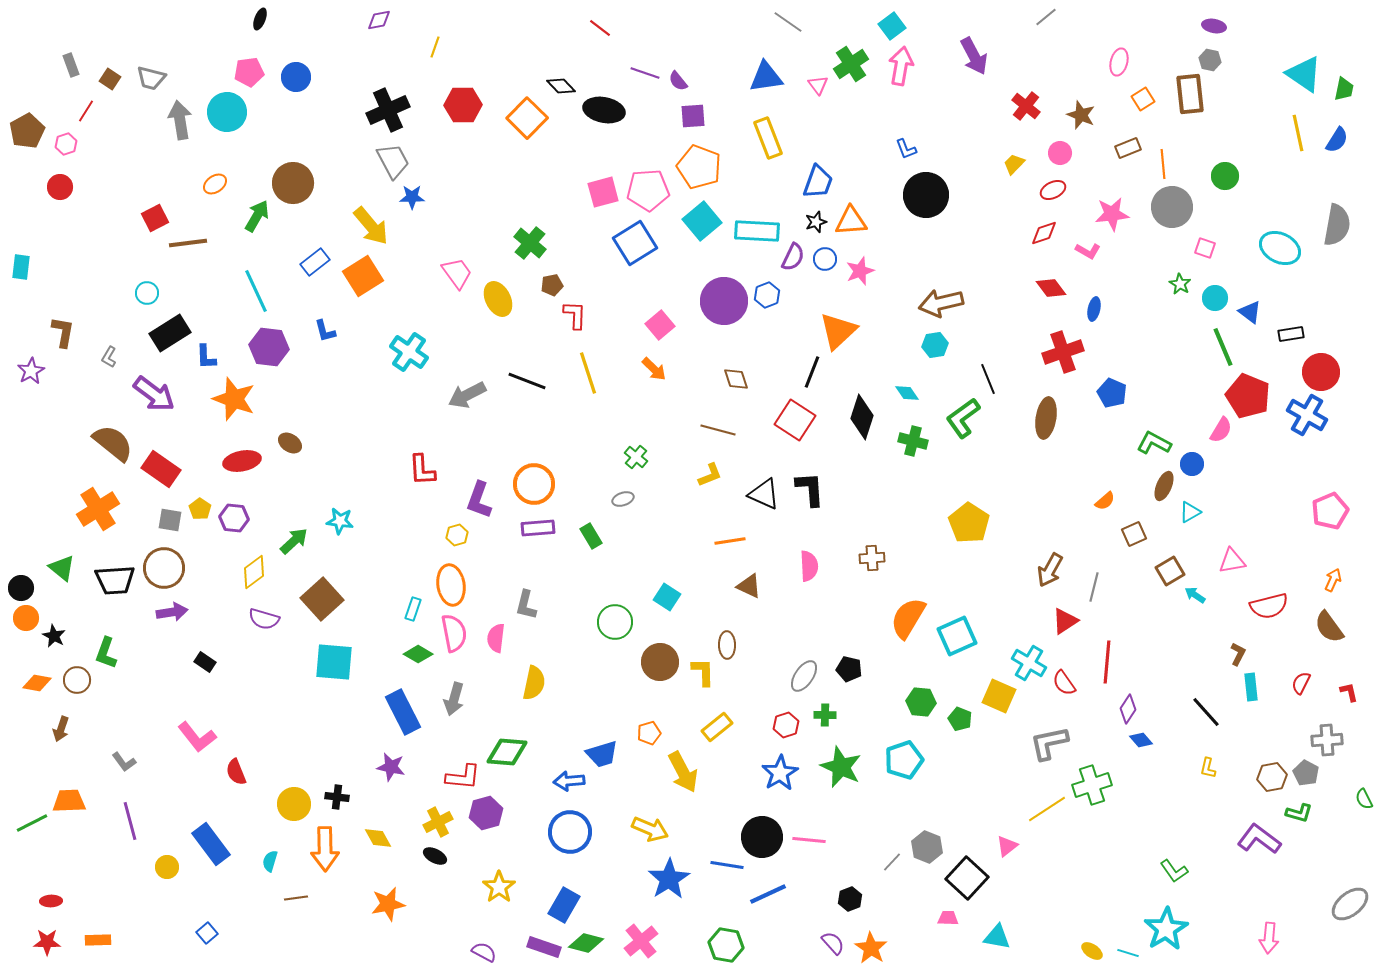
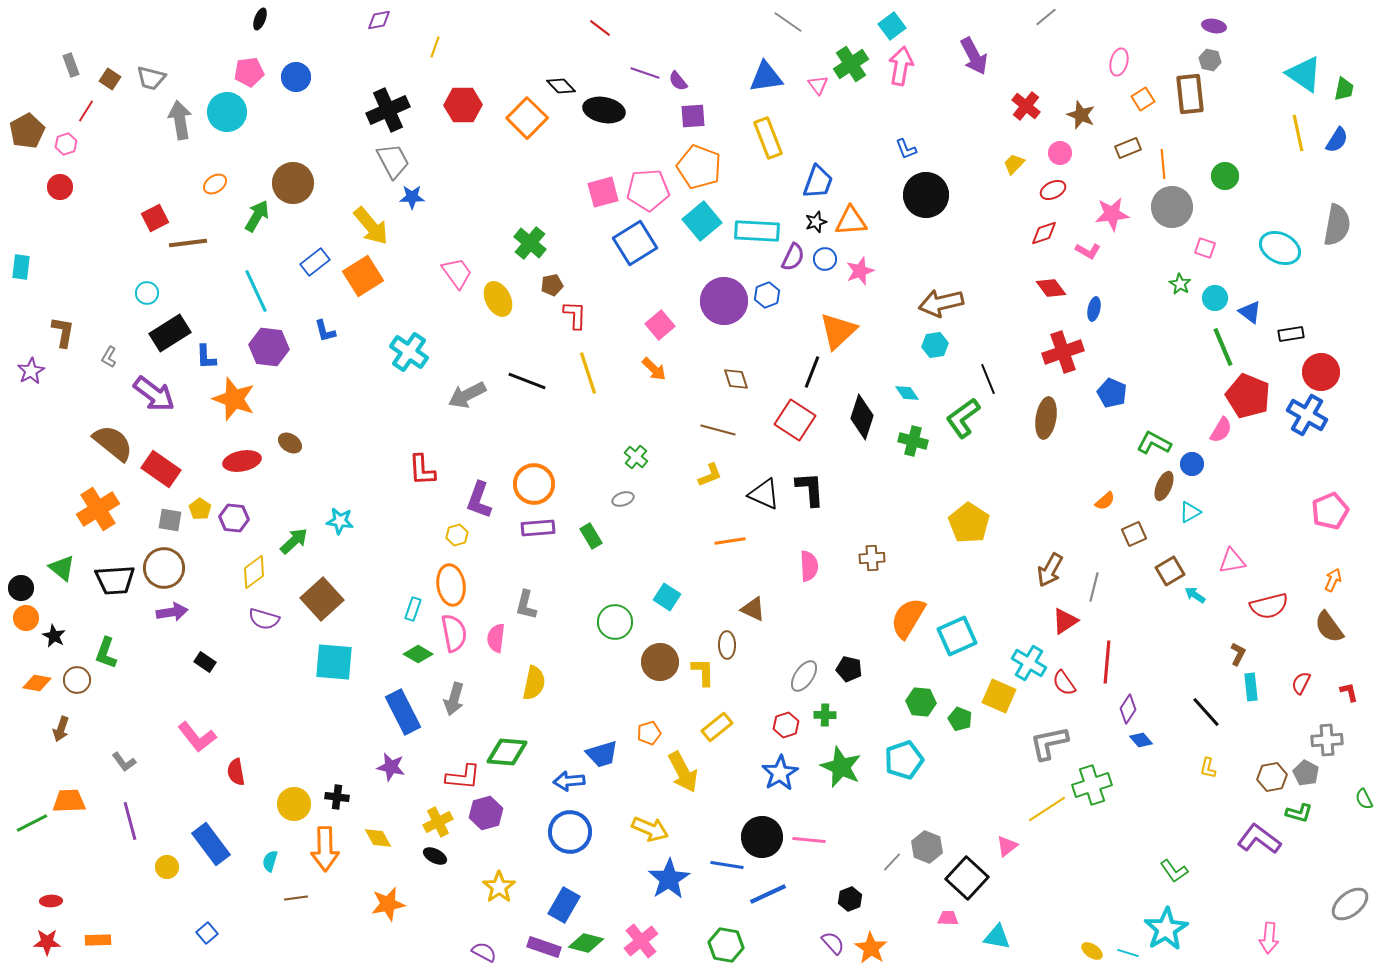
brown triangle at (749, 586): moved 4 px right, 23 px down
red semicircle at (236, 772): rotated 12 degrees clockwise
